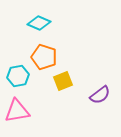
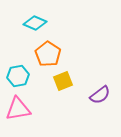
cyan diamond: moved 4 px left
orange pentagon: moved 4 px right, 3 px up; rotated 15 degrees clockwise
pink triangle: moved 1 px right, 2 px up
